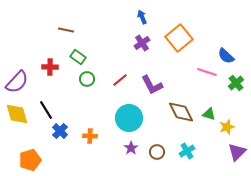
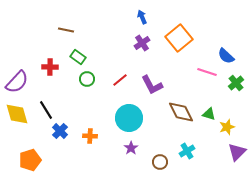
brown circle: moved 3 px right, 10 px down
